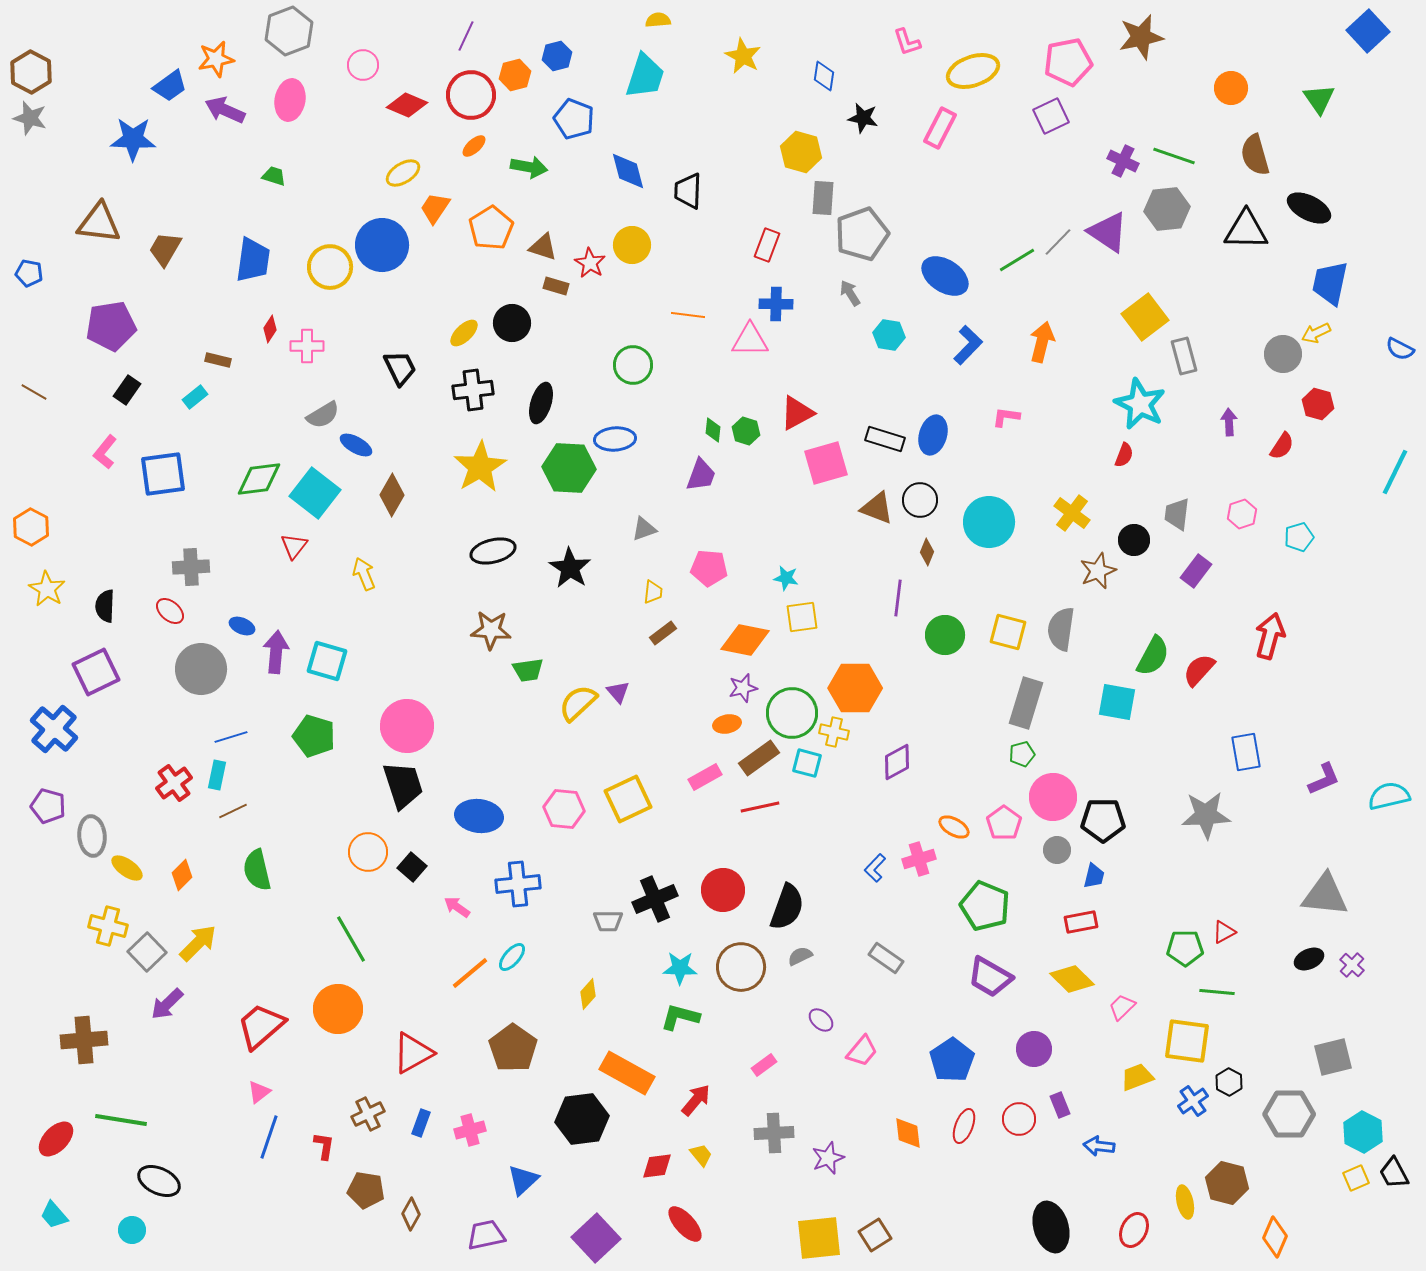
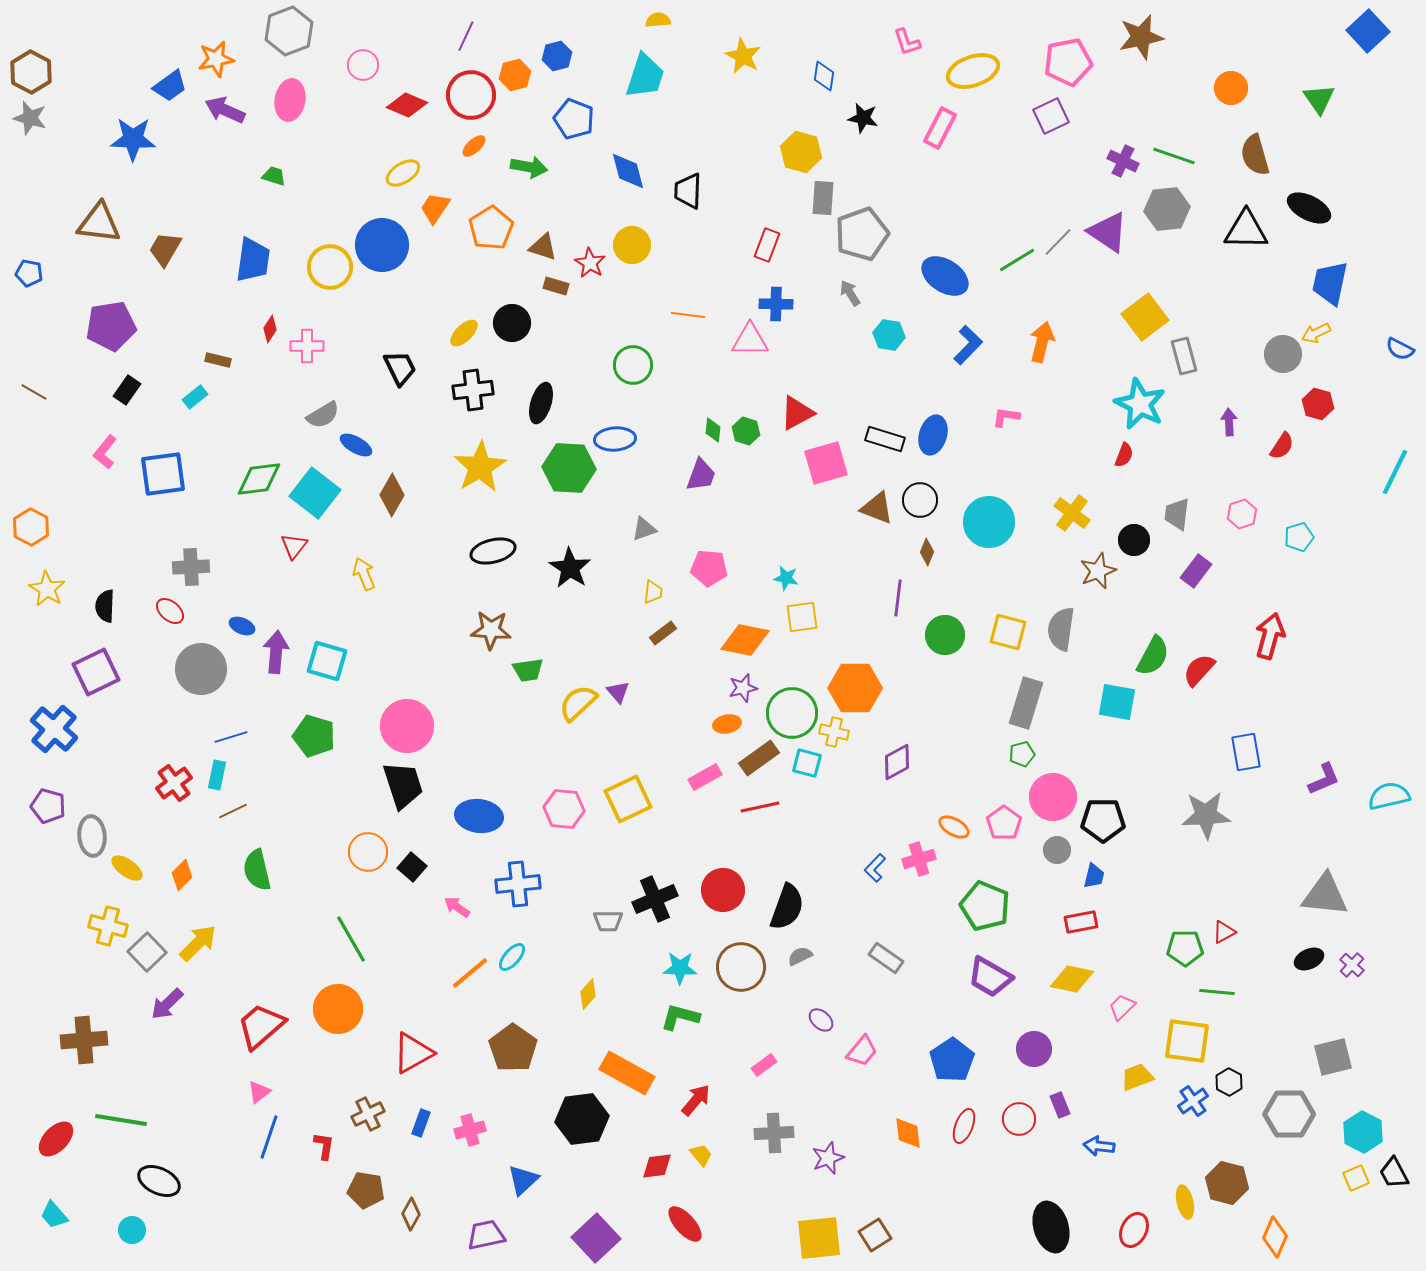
yellow diamond at (1072, 979): rotated 33 degrees counterclockwise
